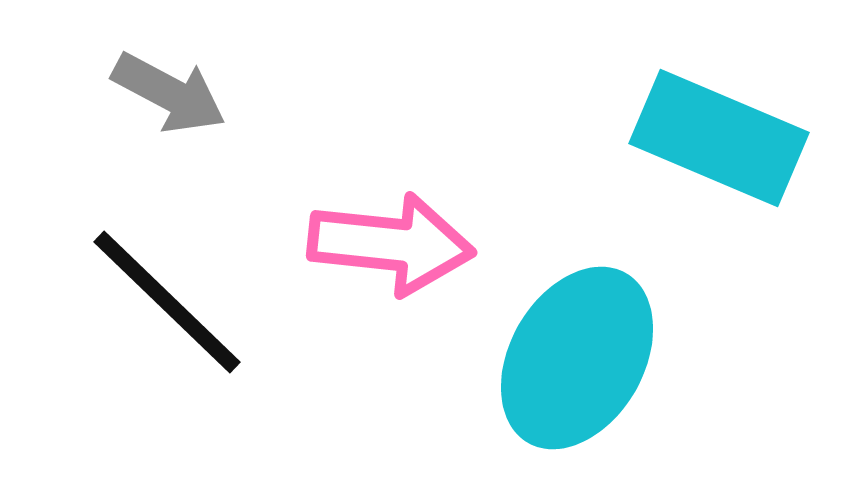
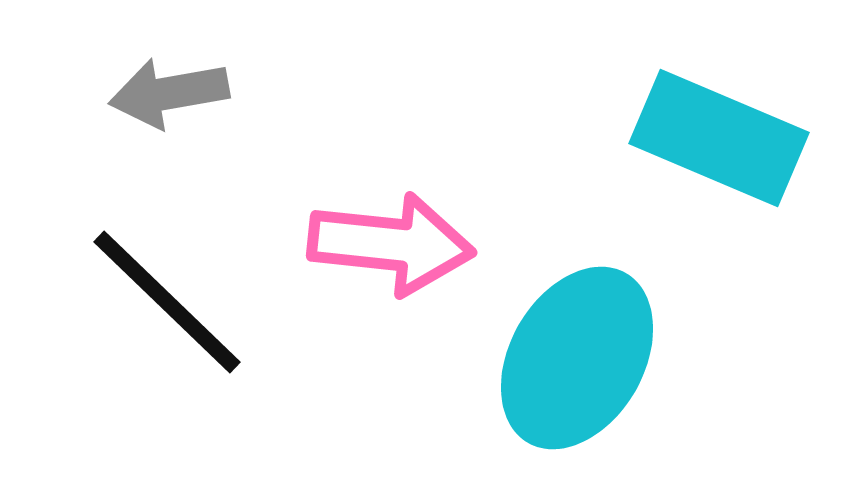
gray arrow: rotated 142 degrees clockwise
